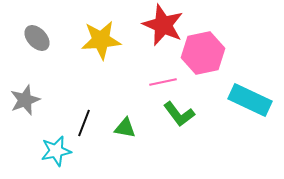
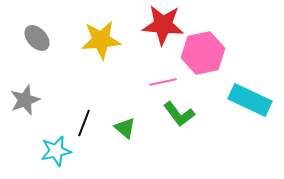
red star: rotated 18 degrees counterclockwise
green triangle: rotated 30 degrees clockwise
